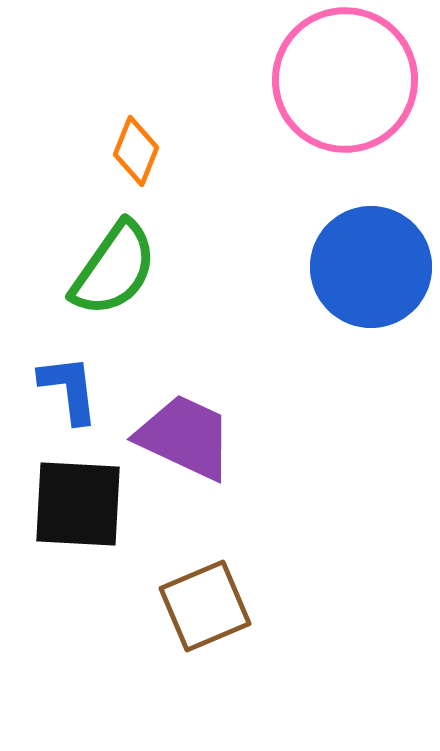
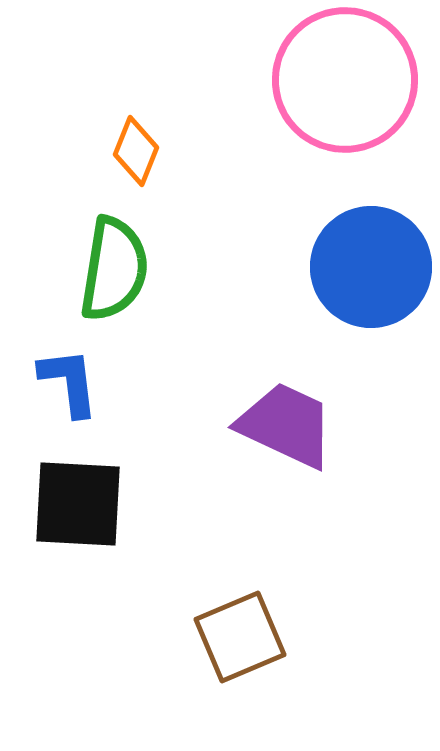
green semicircle: rotated 26 degrees counterclockwise
blue L-shape: moved 7 px up
purple trapezoid: moved 101 px right, 12 px up
brown square: moved 35 px right, 31 px down
